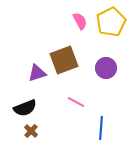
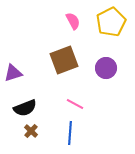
pink semicircle: moved 7 px left
purple triangle: moved 24 px left
pink line: moved 1 px left, 2 px down
blue line: moved 31 px left, 5 px down
